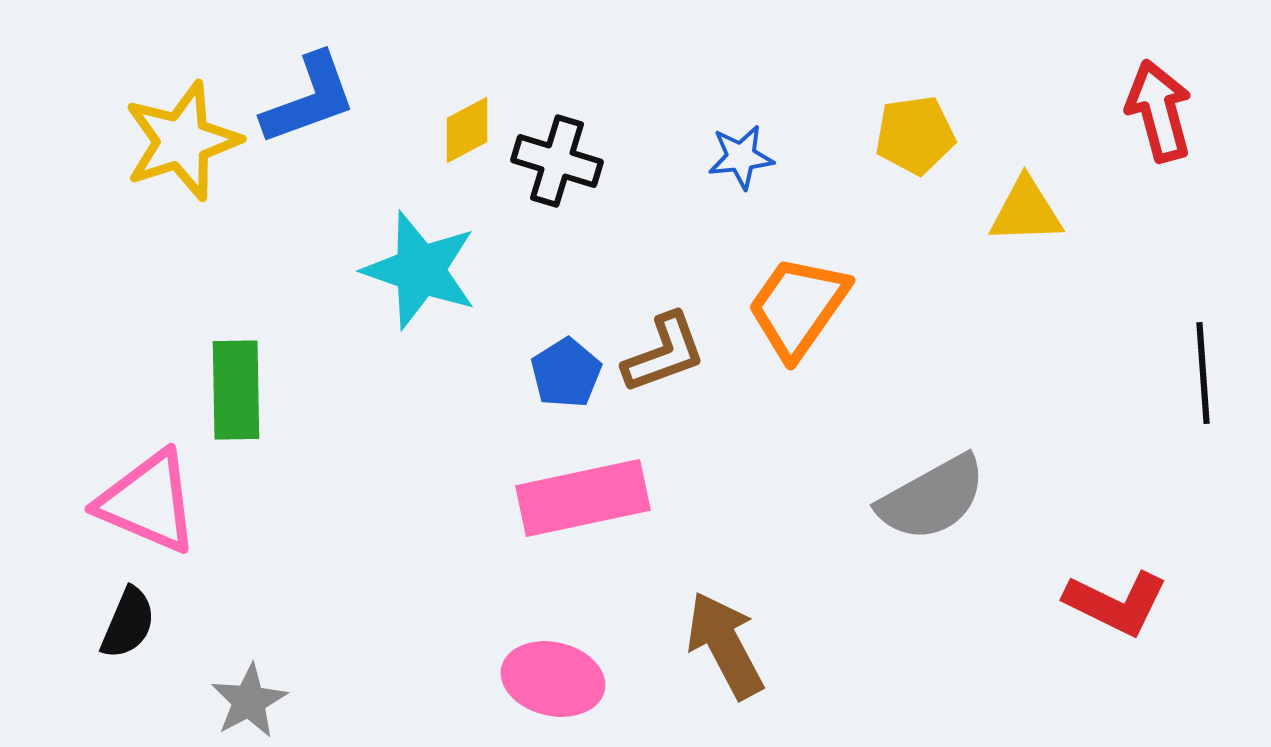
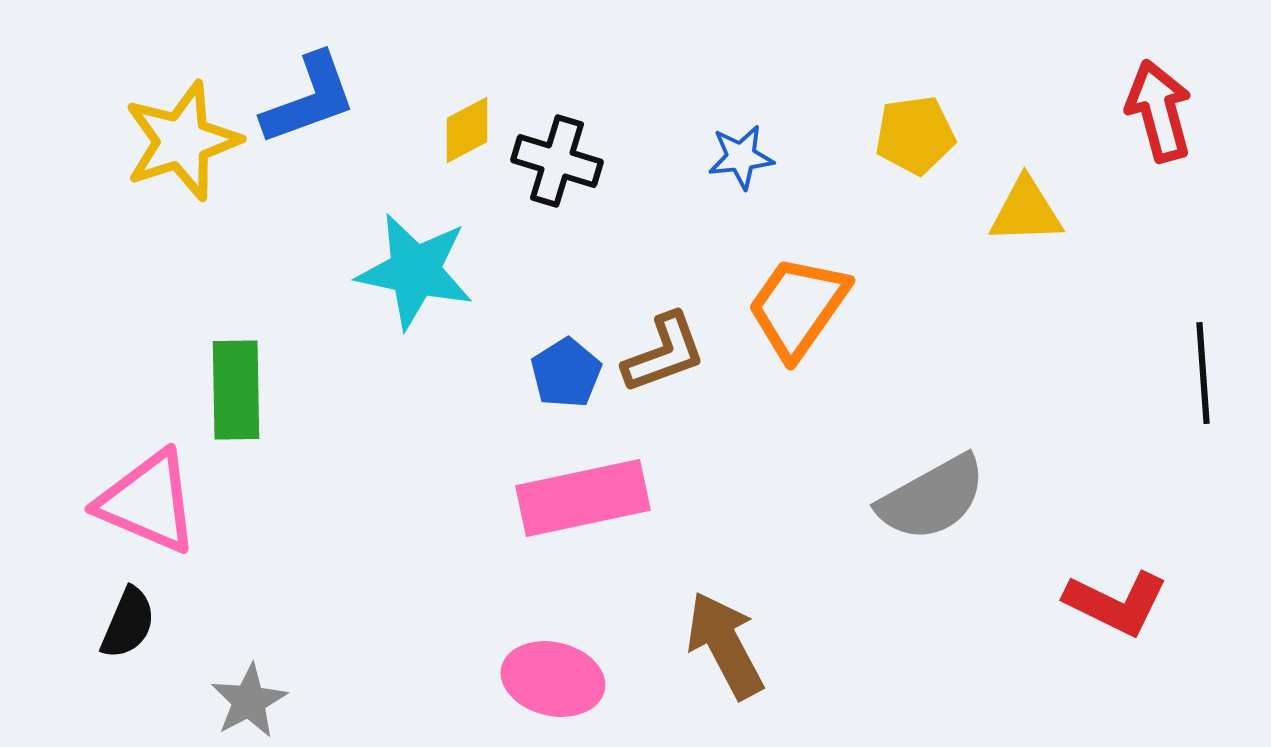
cyan star: moved 5 px left, 1 px down; rotated 7 degrees counterclockwise
